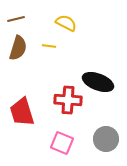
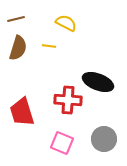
gray circle: moved 2 px left
